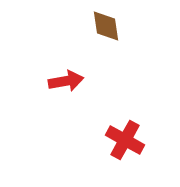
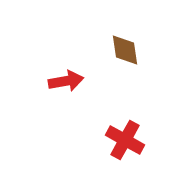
brown diamond: moved 19 px right, 24 px down
